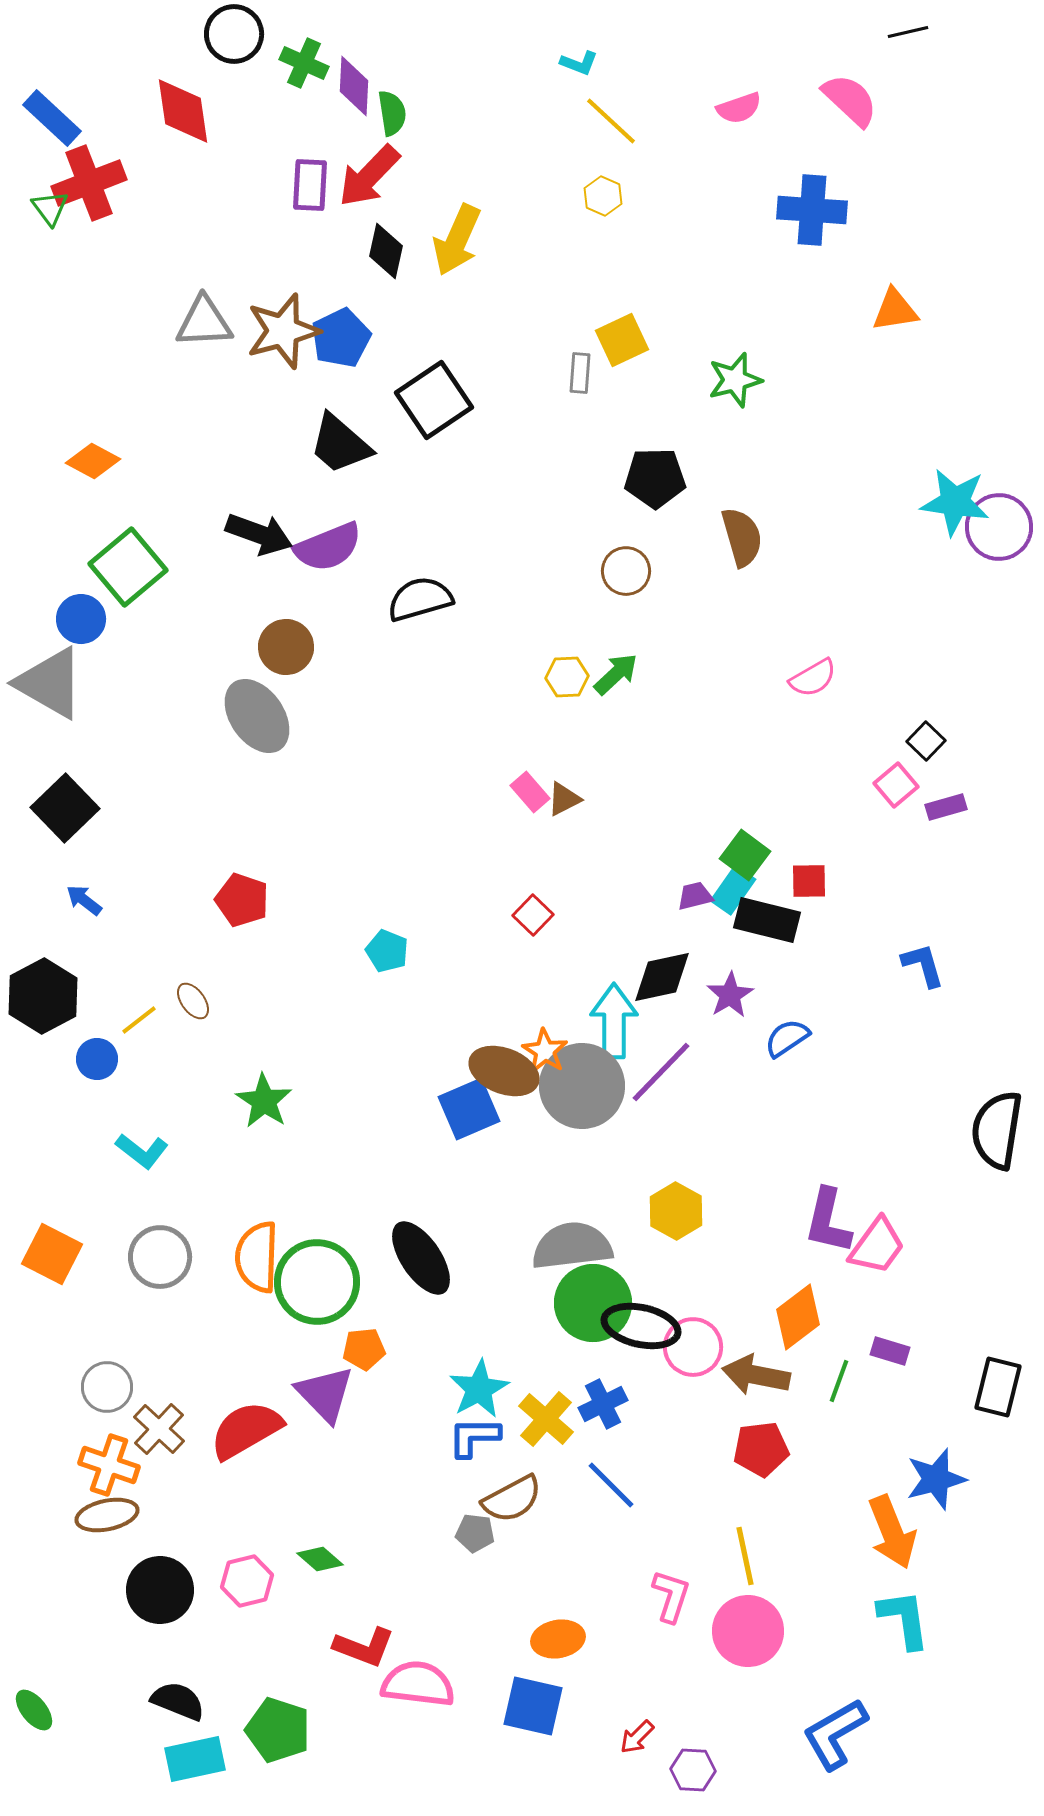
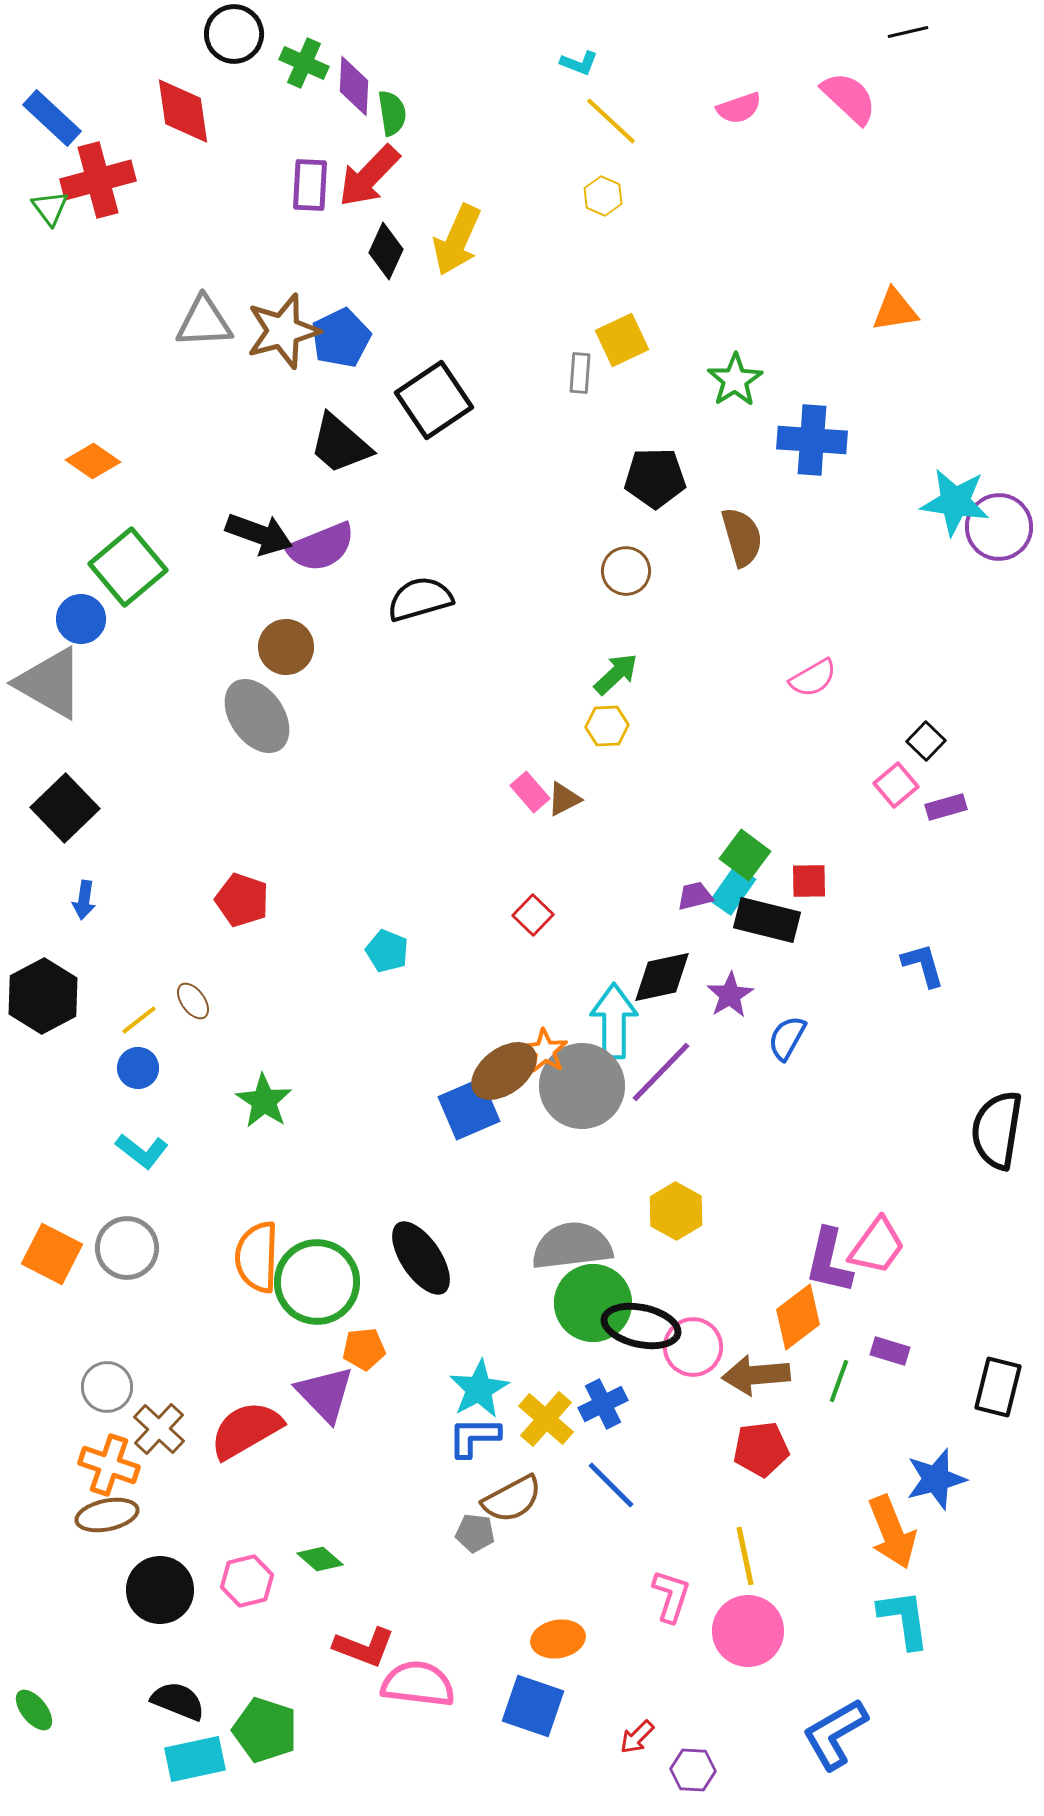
pink semicircle at (850, 100): moved 1 px left, 2 px up
red cross at (89, 183): moved 9 px right, 3 px up; rotated 6 degrees clockwise
blue cross at (812, 210): moved 230 px down
black diamond at (386, 251): rotated 12 degrees clockwise
green star at (735, 380): rotated 18 degrees counterclockwise
orange diamond at (93, 461): rotated 6 degrees clockwise
purple semicircle at (328, 547): moved 7 px left
yellow hexagon at (567, 677): moved 40 px right, 49 px down
blue arrow at (84, 900): rotated 120 degrees counterclockwise
blue semicircle at (787, 1038): rotated 27 degrees counterclockwise
blue circle at (97, 1059): moved 41 px right, 9 px down
brown ellipse at (504, 1071): rotated 58 degrees counterclockwise
purple L-shape at (828, 1221): moved 1 px right, 40 px down
gray circle at (160, 1257): moved 33 px left, 9 px up
brown arrow at (756, 1375): rotated 16 degrees counterclockwise
blue square at (533, 1706): rotated 6 degrees clockwise
green pentagon at (278, 1730): moved 13 px left
